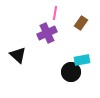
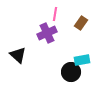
pink line: moved 1 px down
